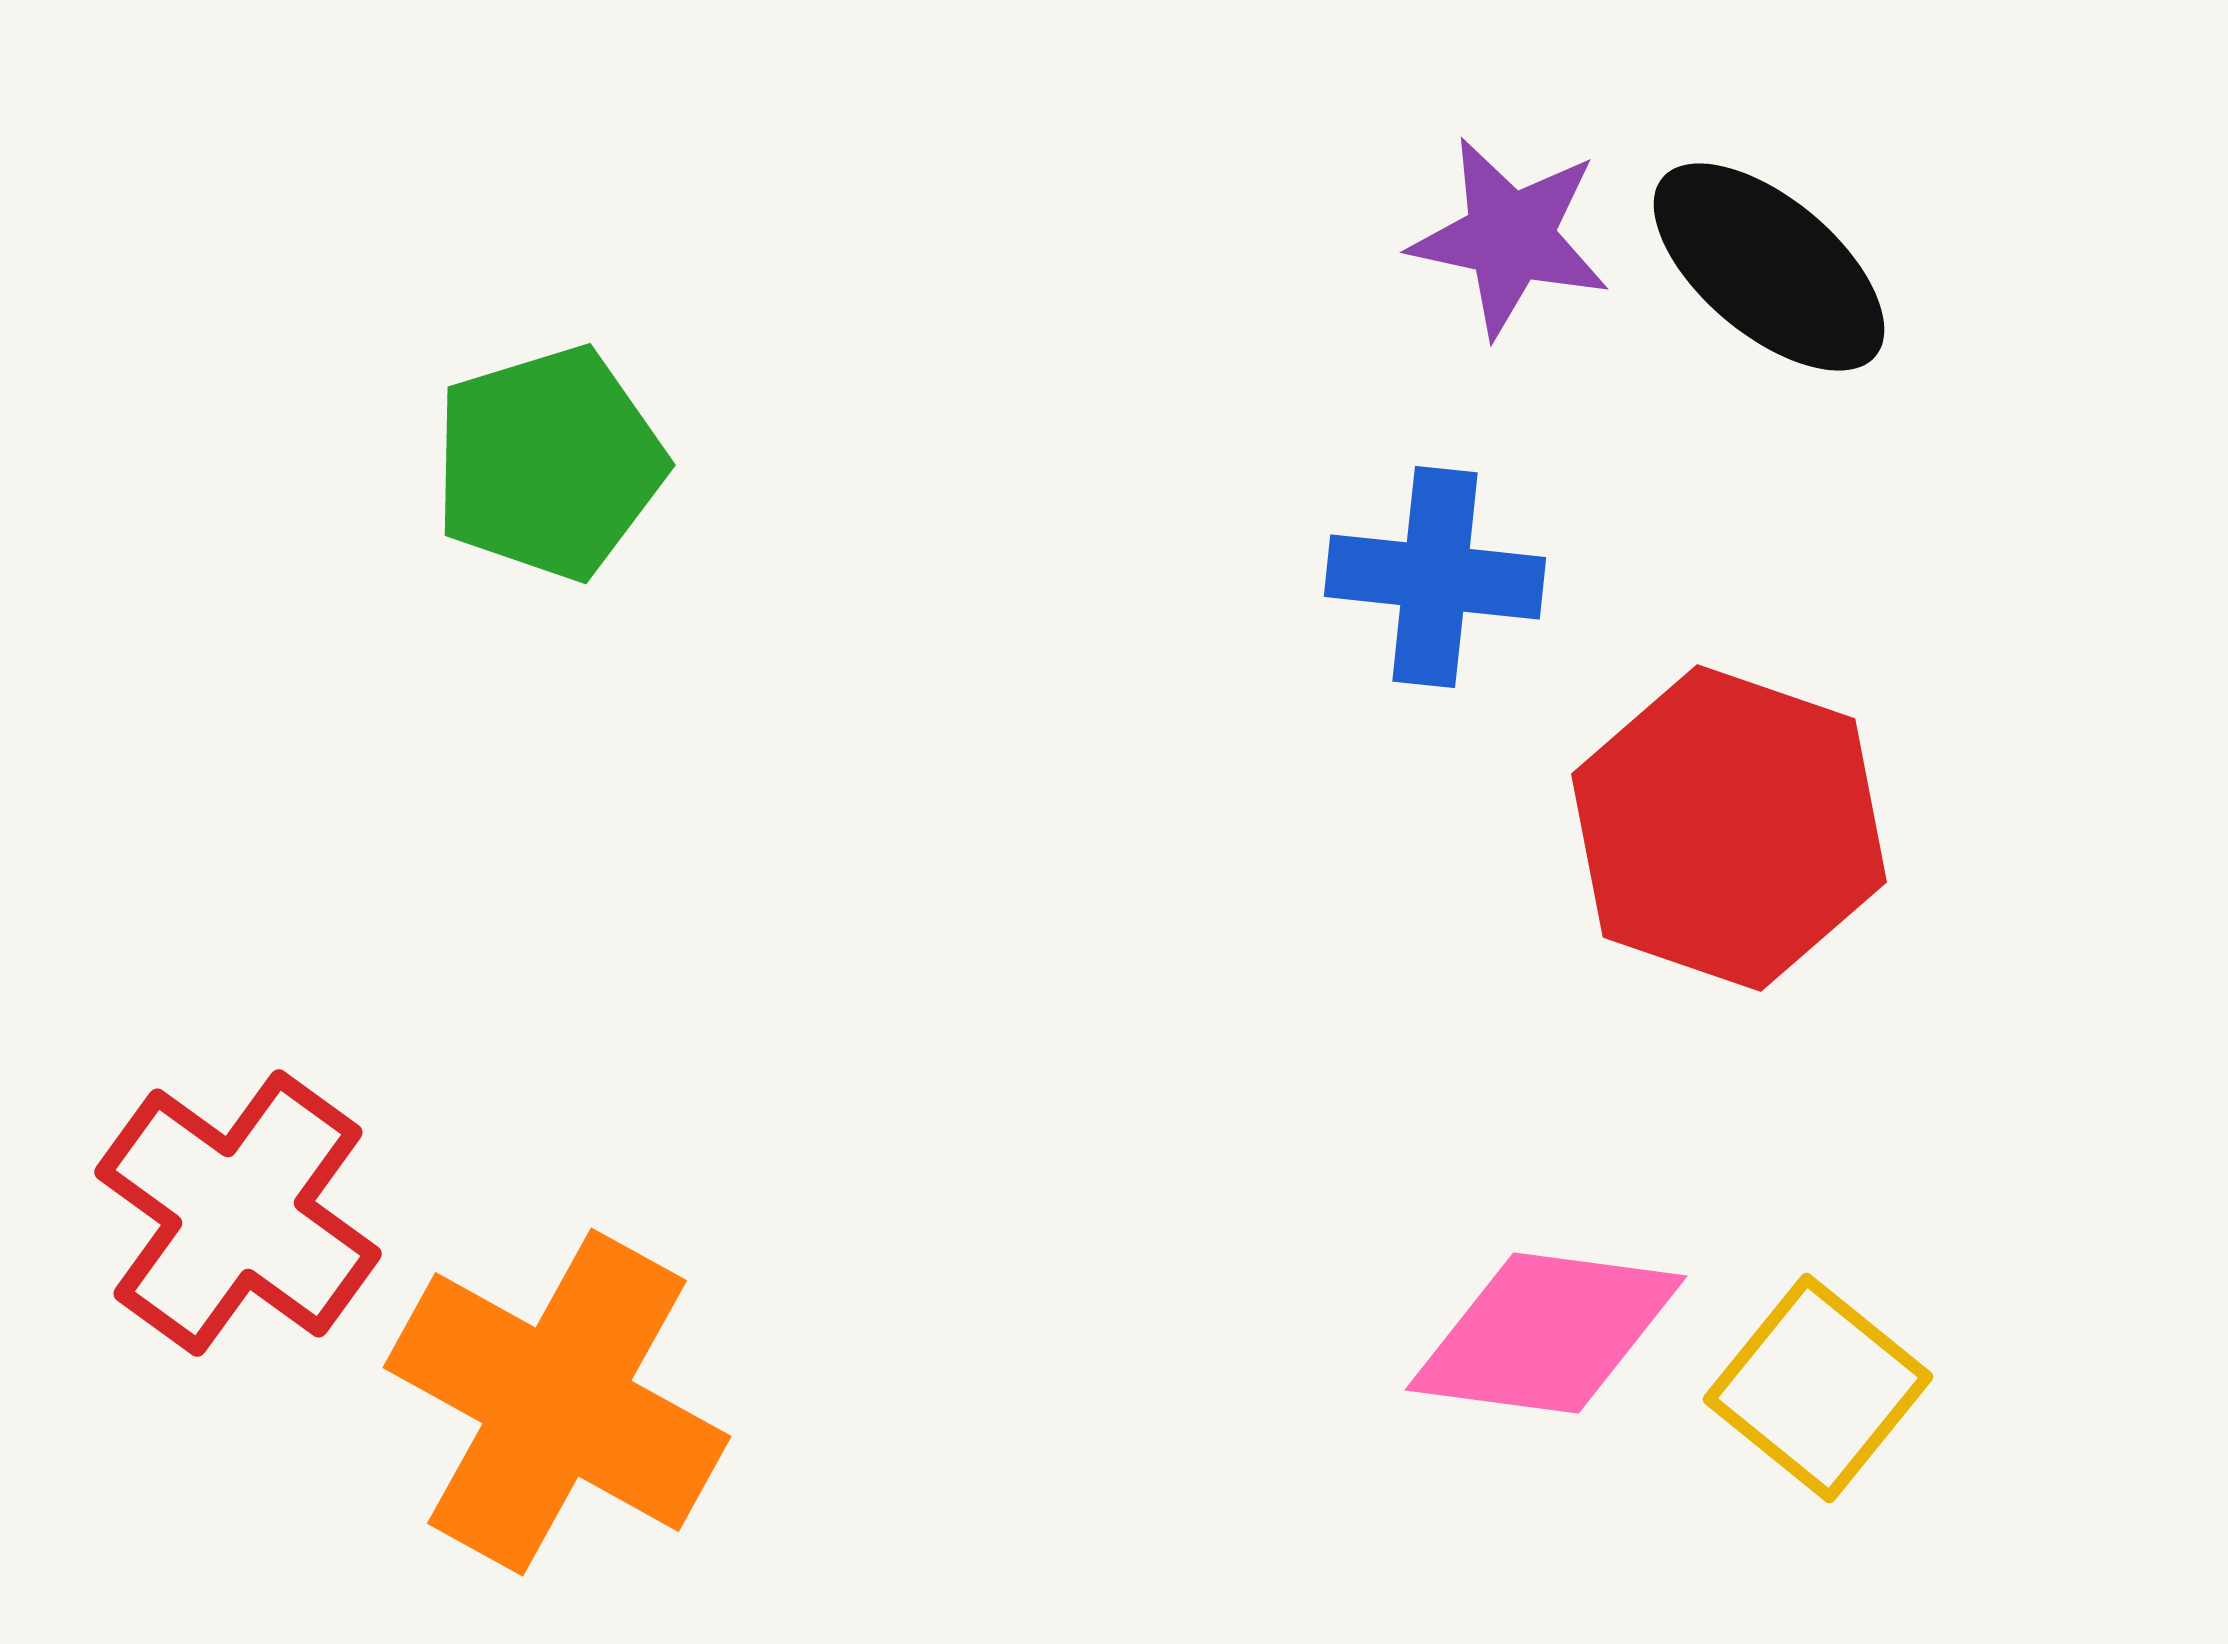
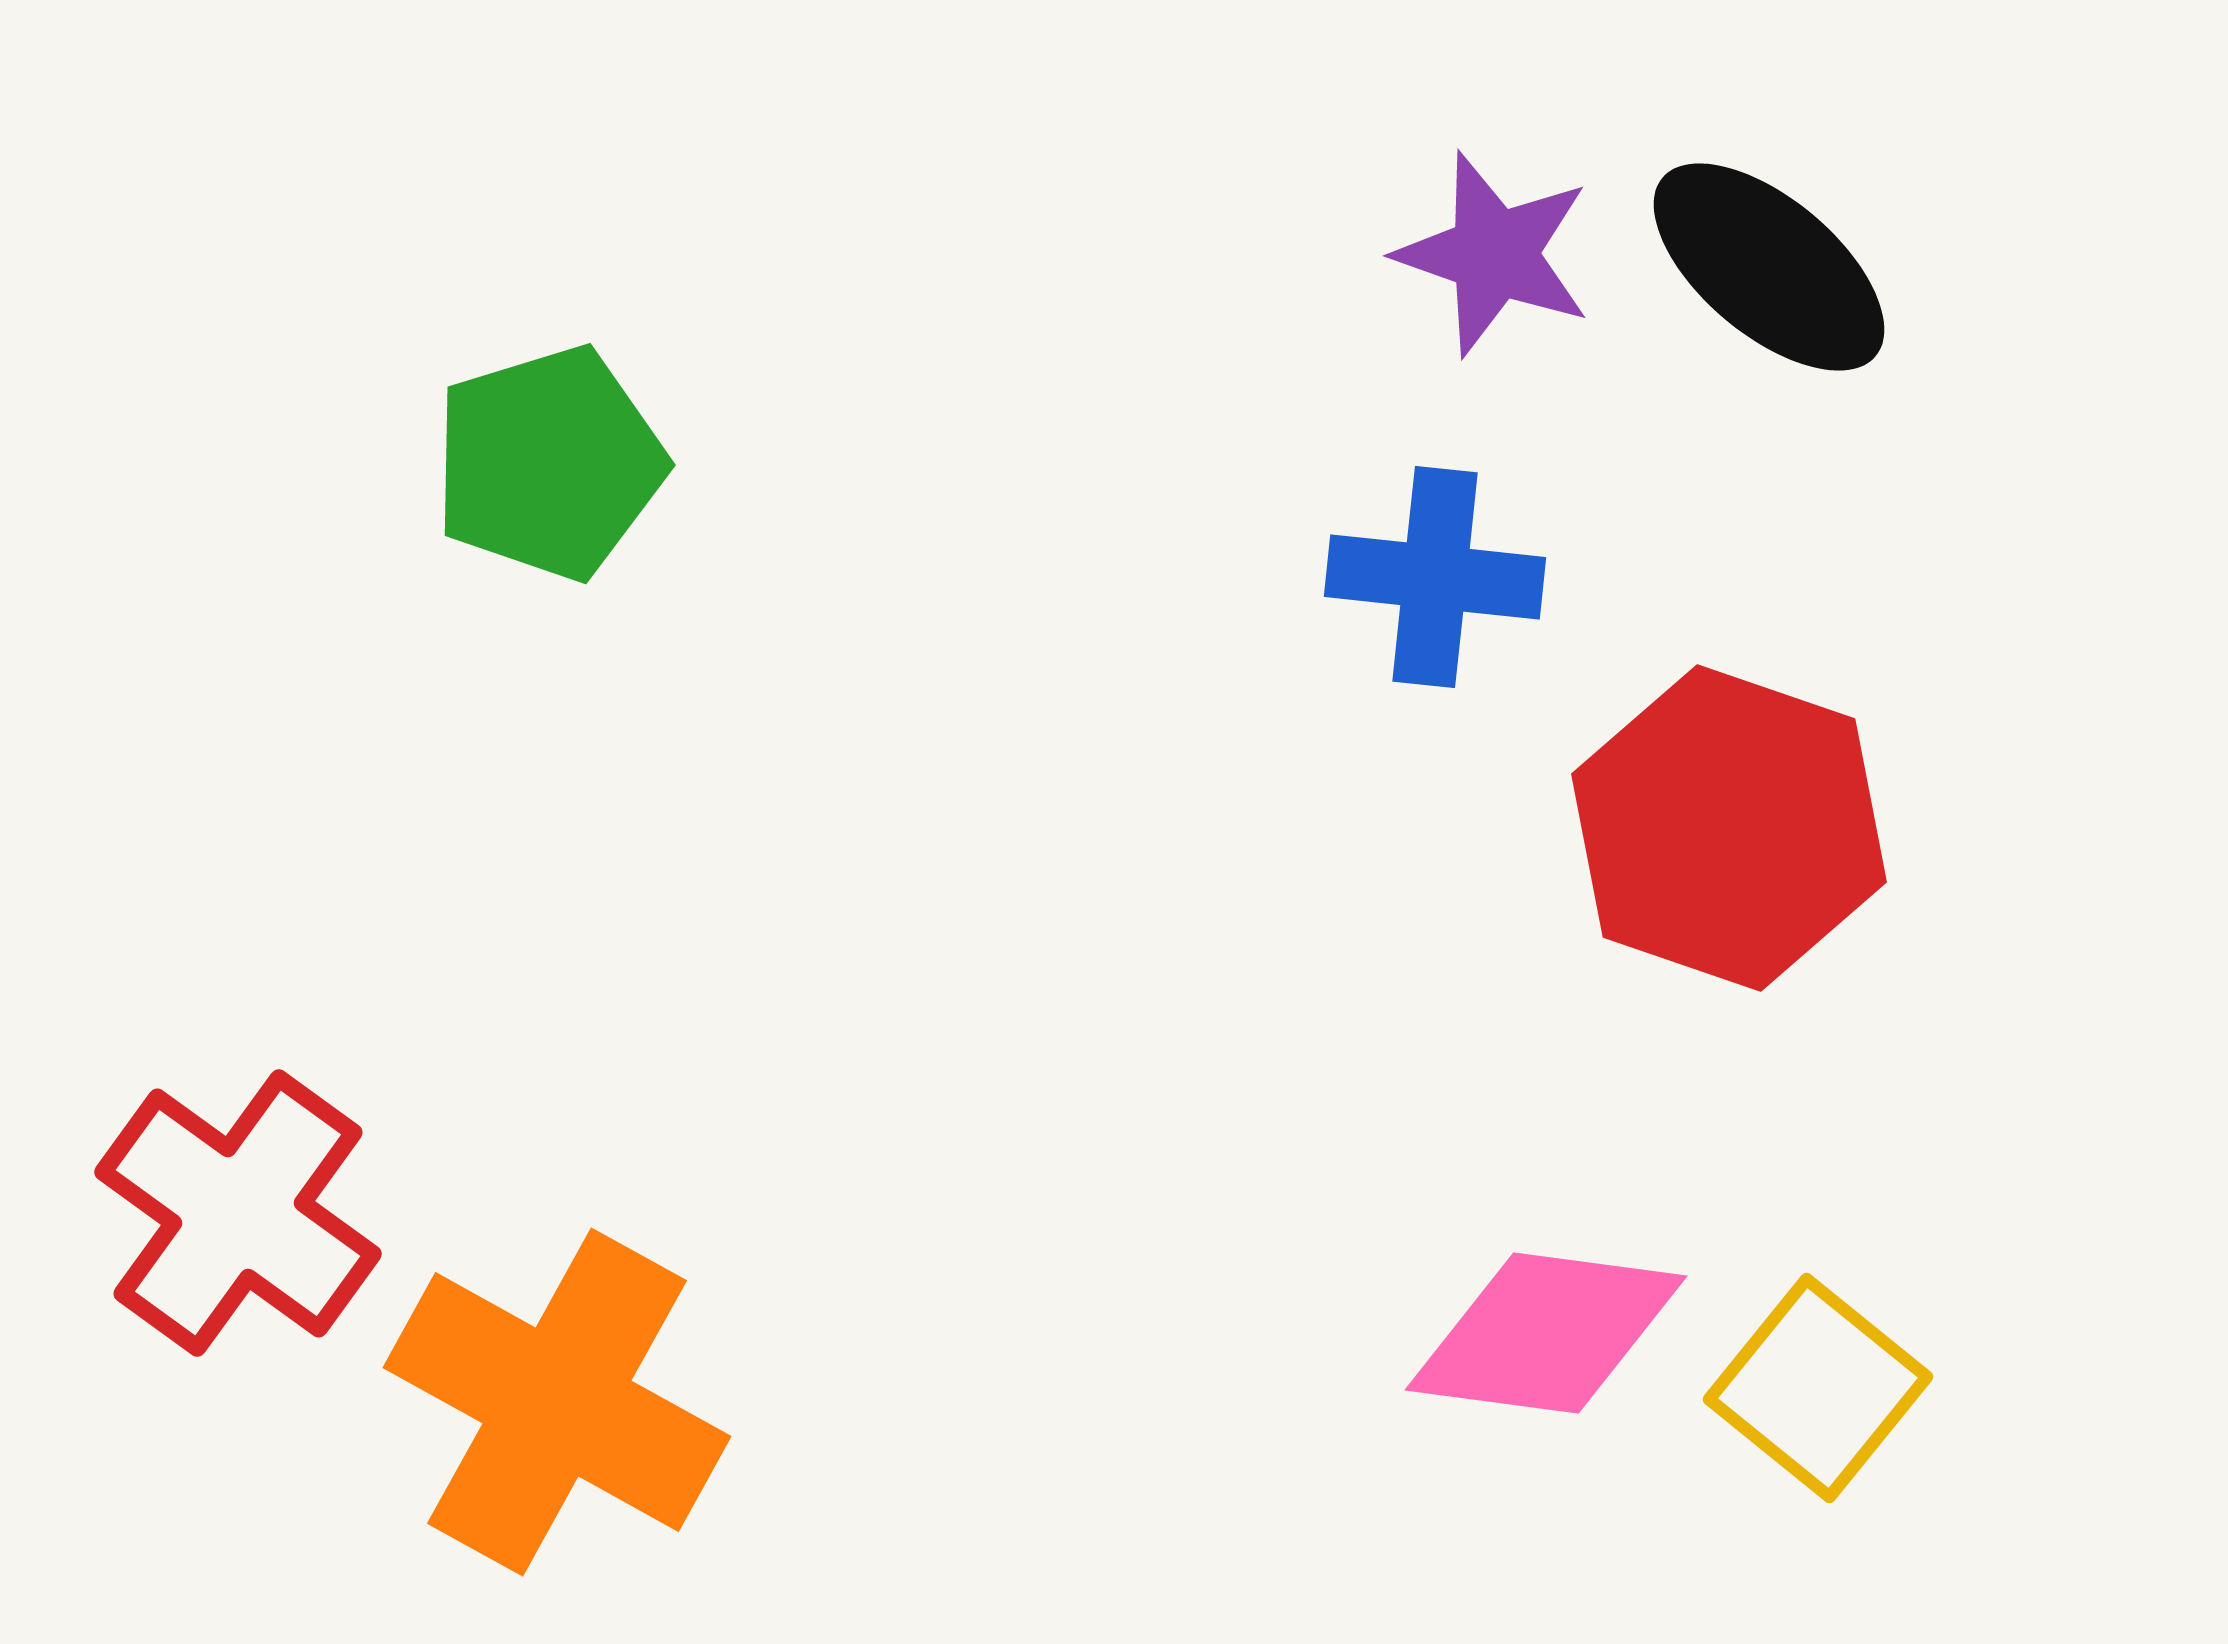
purple star: moved 16 px left, 17 px down; rotated 7 degrees clockwise
